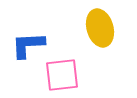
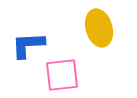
yellow ellipse: moved 1 px left
